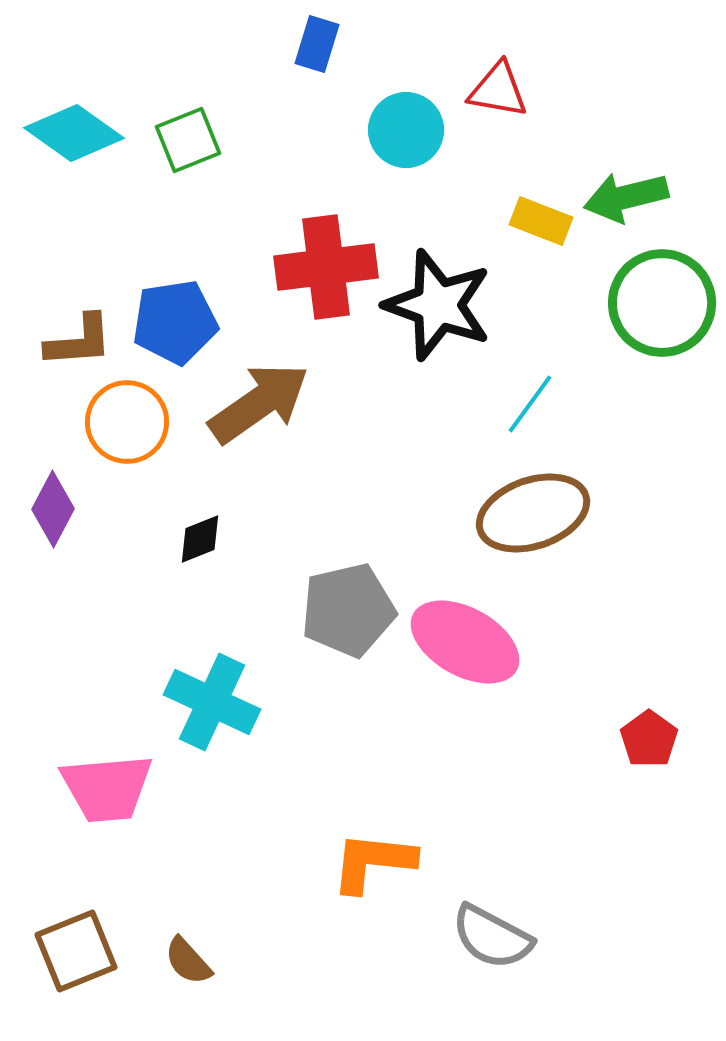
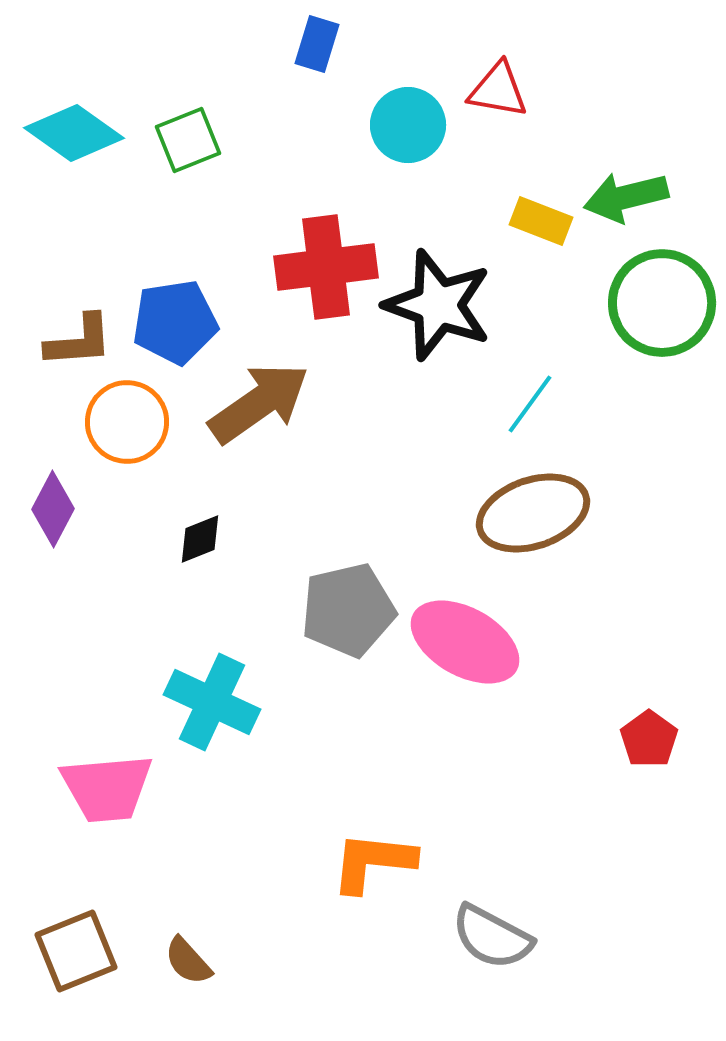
cyan circle: moved 2 px right, 5 px up
